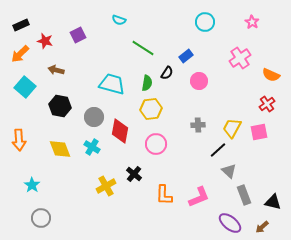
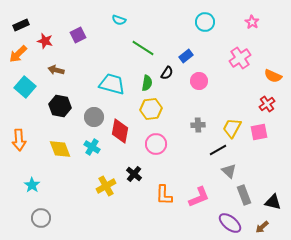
orange arrow at (20, 54): moved 2 px left
orange semicircle at (271, 75): moved 2 px right, 1 px down
black line at (218, 150): rotated 12 degrees clockwise
